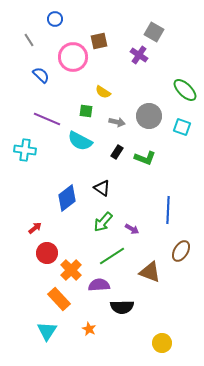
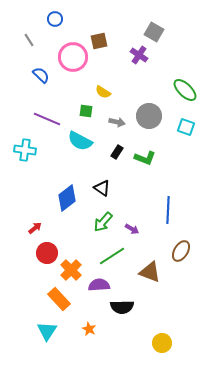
cyan square: moved 4 px right
